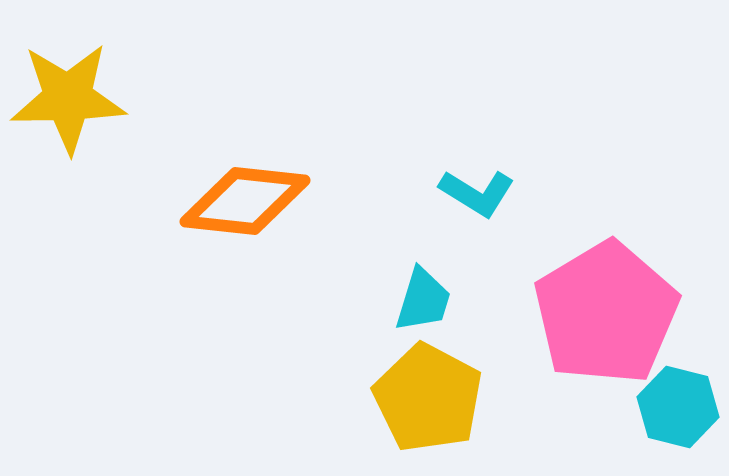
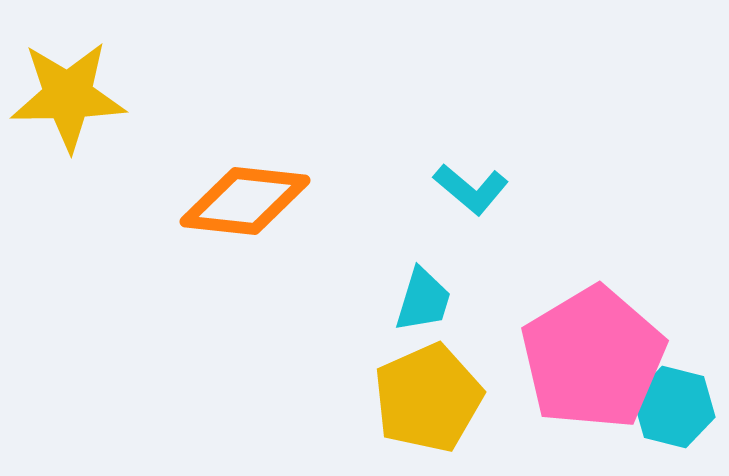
yellow star: moved 2 px up
cyan L-shape: moved 6 px left, 4 px up; rotated 8 degrees clockwise
pink pentagon: moved 13 px left, 45 px down
yellow pentagon: rotated 20 degrees clockwise
cyan hexagon: moved 4 px left
